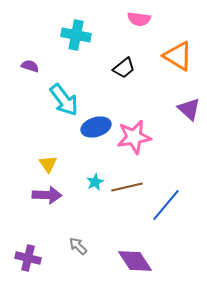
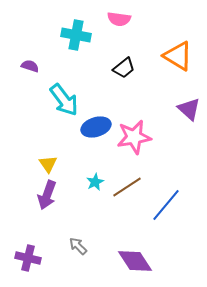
pink semicircle: moved 20 px left
brown line: rotated 20 degrees counterclockwise
purple arrow: rotated 108 degrees clockwise
